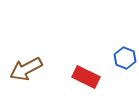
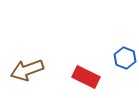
brown arrow: moved 1 px right, 1 px down; rotated 8 degrees clockwise
